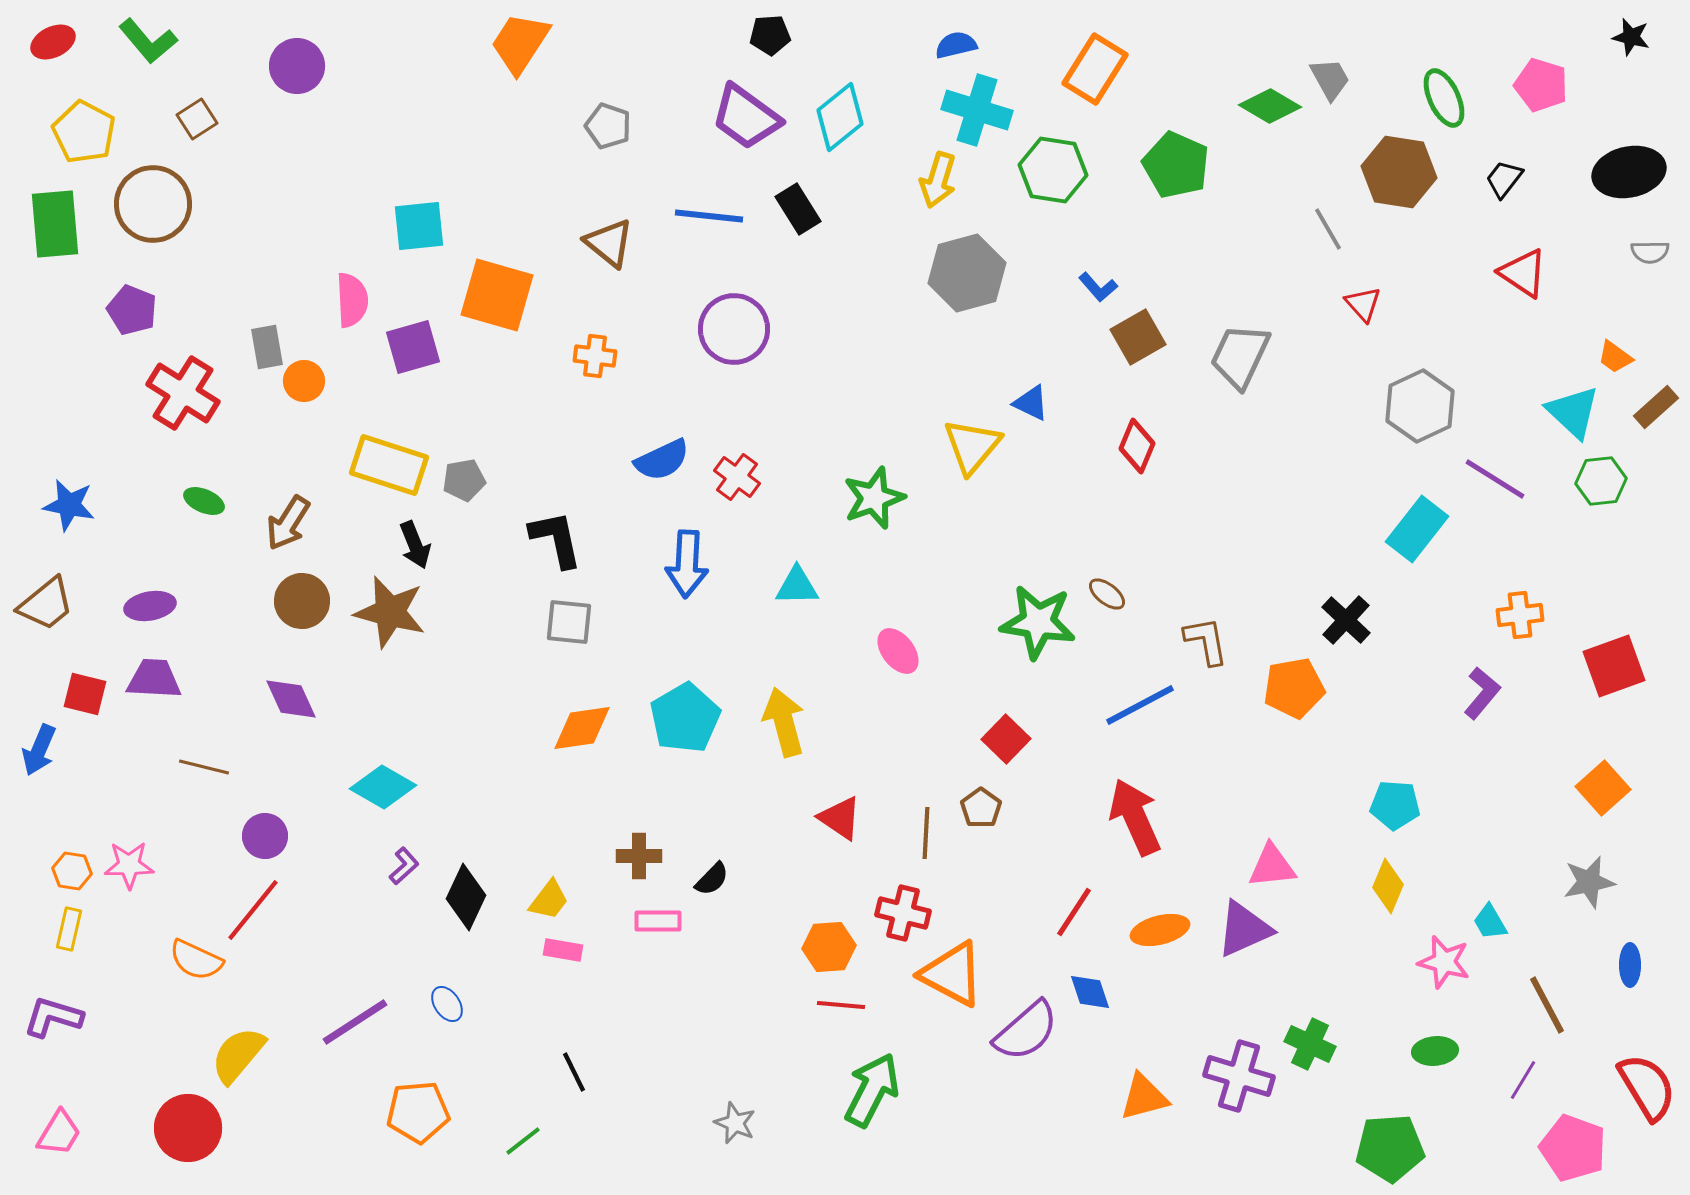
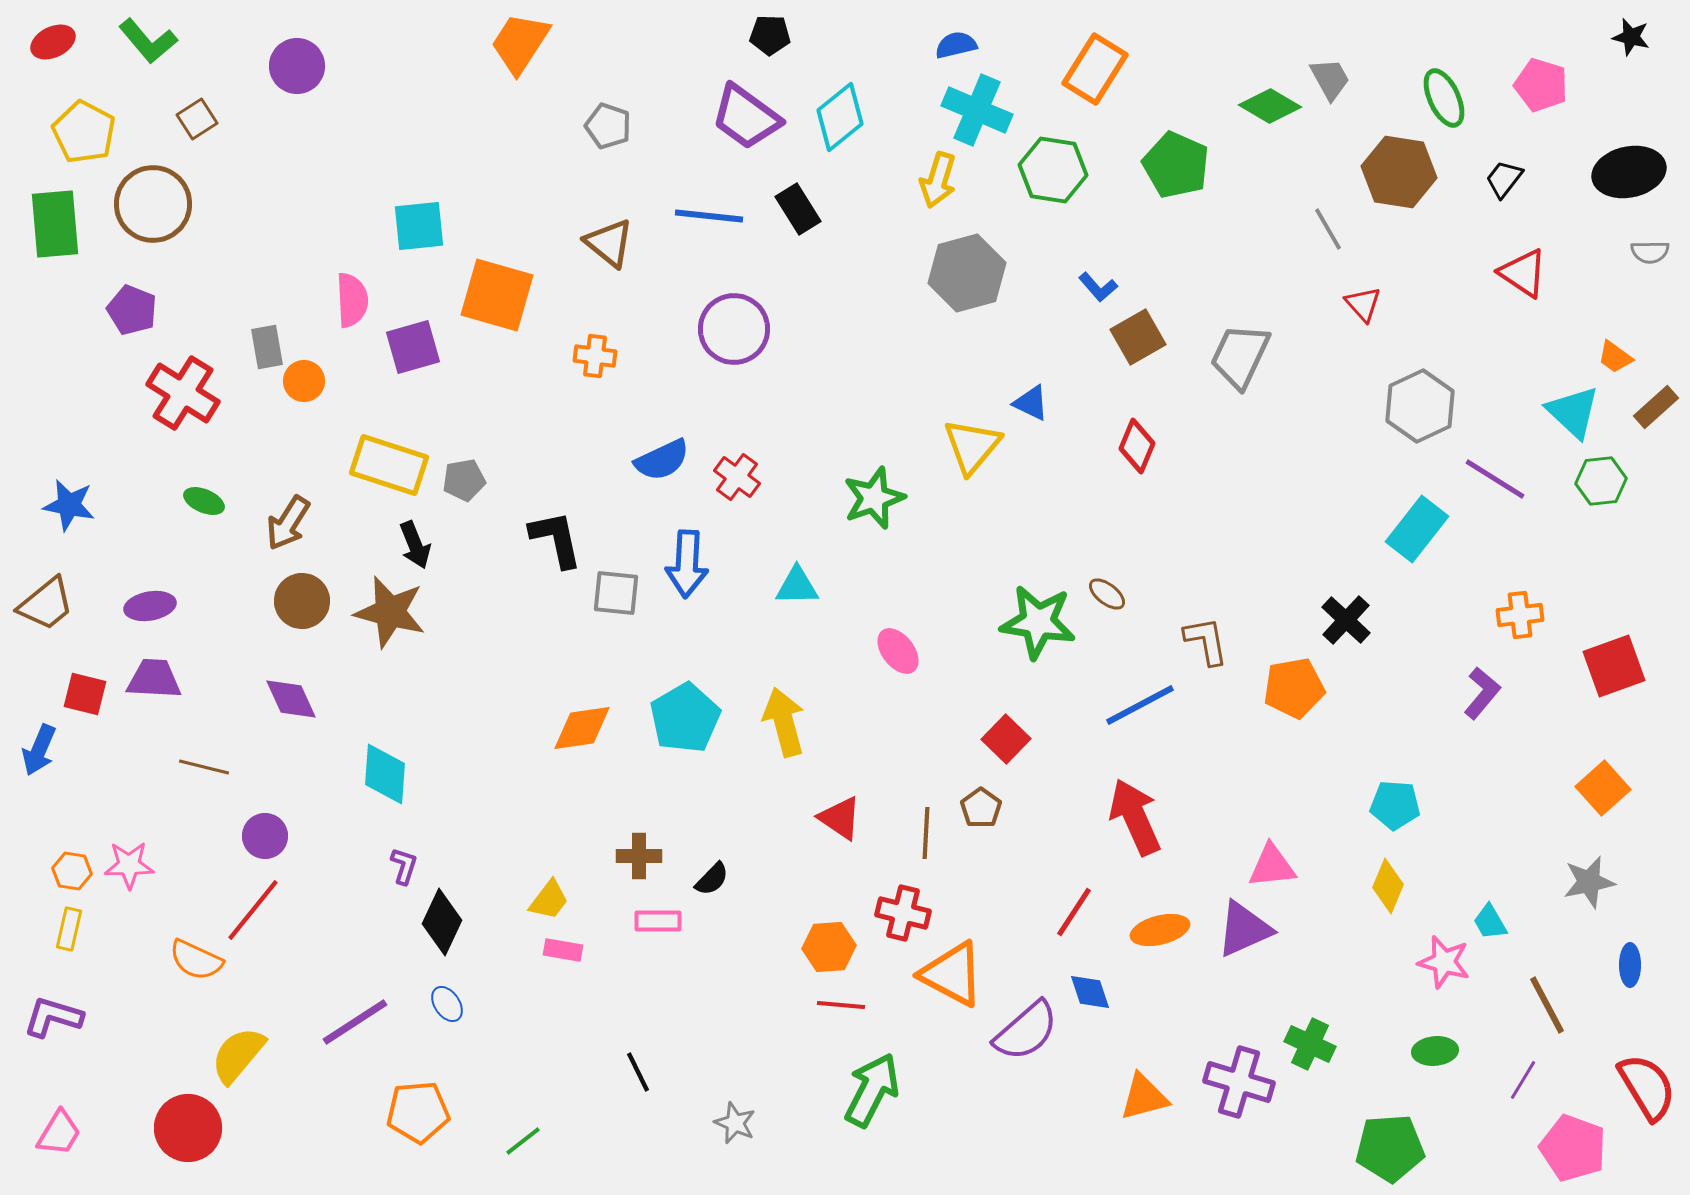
black pentagon at (770, 35): rotated 6 degrees clockwise
cyan cross at (977, 110): rotated 6 degrees clockwise
gray square at (569, 622): moved 47 px right, 29 px up
cyan diamond at (383, 787): moved 2 px right, 13 px up; rotated 64 degrees clockwise
purple L-shape at (404, 866): rotated 30 degrees counterclockwise
black diamond at (466, 897): moved 24 px left, 25 px down
black line at (574, 1072): moved 64 px right
purple cross at (1239, 1076): moved 6 px down
